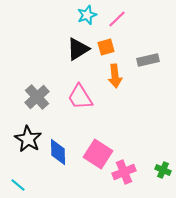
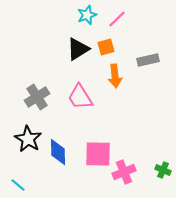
gray cross: rotated 10 degrees clockwise
pink square: rotated 32 degrees counterclockwise
